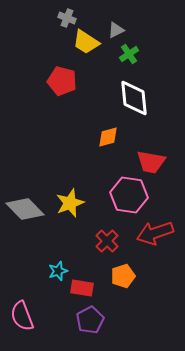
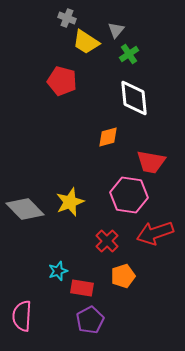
gray triangle: rotated 24 degrees counterclockwise
yellow star: moved 1 px up
pink semicircle: rotated 24 degrees clockwise
